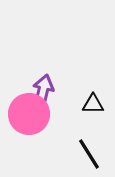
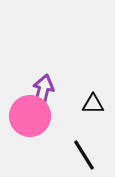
pink circle: moved 1 px right, 2 px down
black line: moved 5 px left, 1 px down
